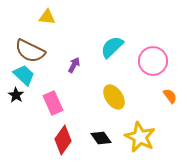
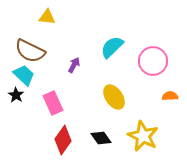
orange semicircle: rotated 56 degrees counterclockwise
yellow star: moved 3 px right, 1 px up
